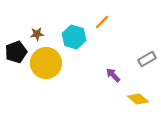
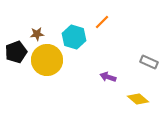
gray rectangle: moved 2 px right, 3 px down; rotated 54 degrees clockwise
yellow circle: moved 1 px right, 3 px up
purple arrow: moved 5 px left, 2 px down; rotated 28 degrees counterclockwise
